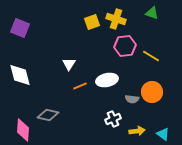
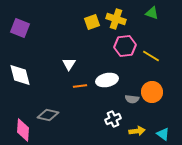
orange line: rotated 16 degrees clockwise
